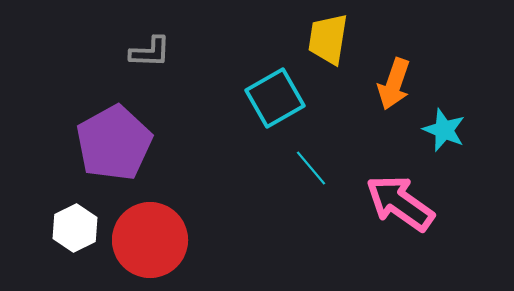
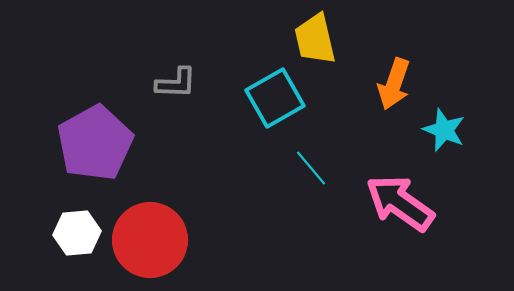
yellow trapezoid: moved 13 px left; rotated 22 degrees counterclockwise
gray L-shape: moved 26 px right, 31 px down
purple pentagon: moved 19 px left
white hexagon: moved 2 px right, 5 px down; rotated 21 degrees clockwise
